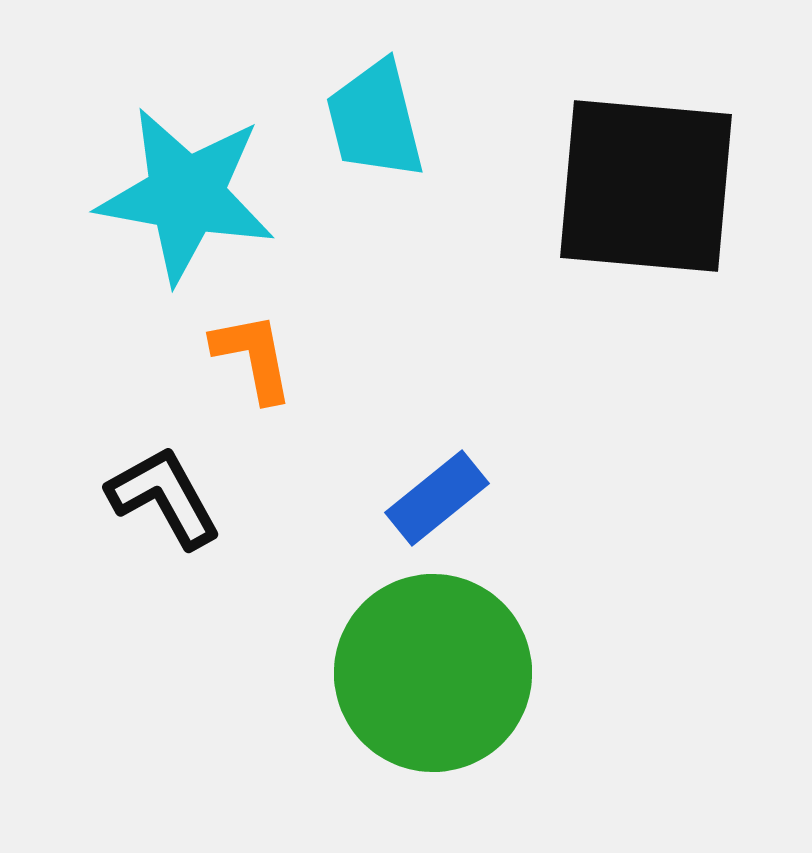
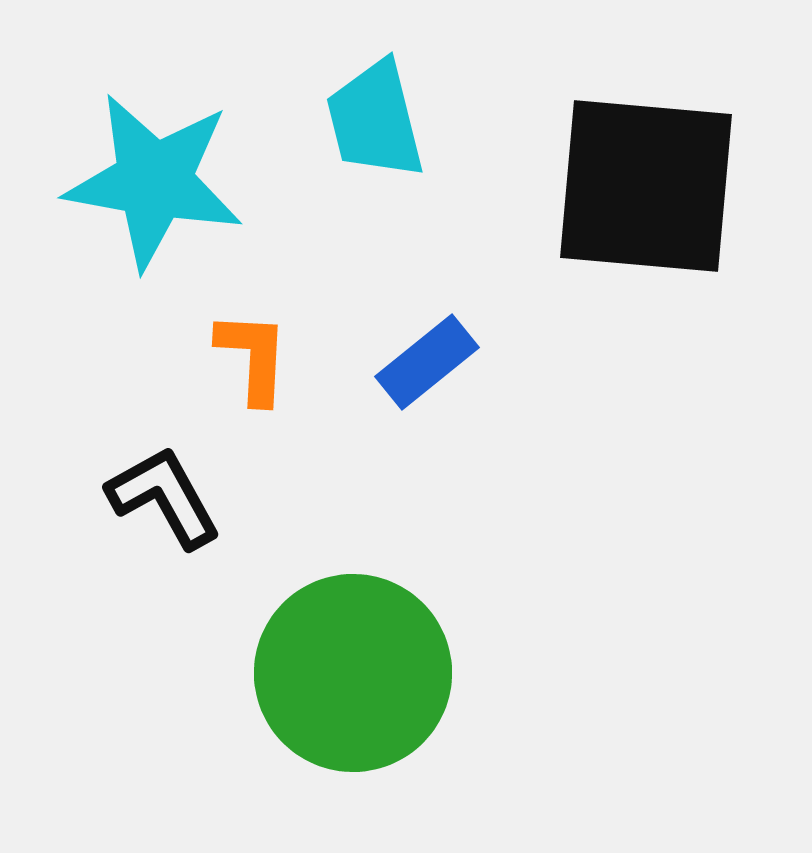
cyan star: moved 32 px left, 14 px up
orange L-shape: rotated 14 degrees clockwise
blue rectangle: moved 10 px left, 136 px up
green circle: moved 80 px left
